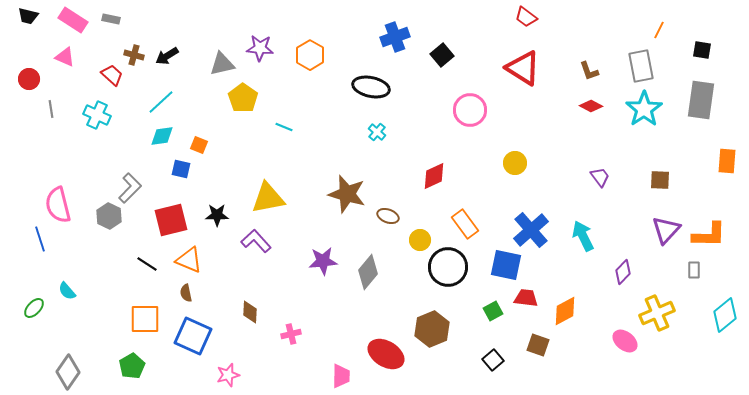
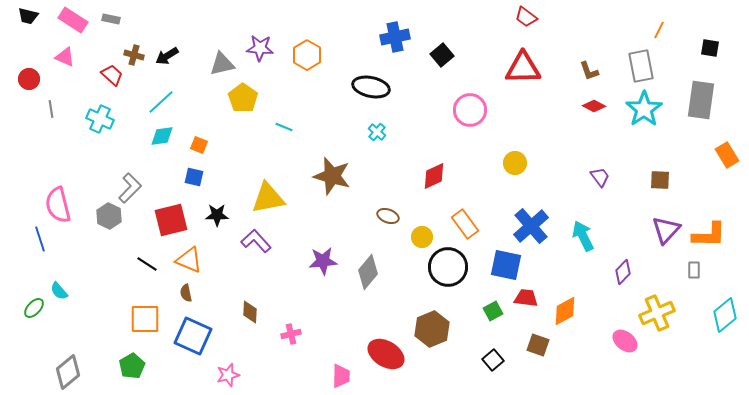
blue cross at (395, 37): rotated 8 degrees clockwise
black square at (702, 50): moved 8 px right, 2 px up
orange hexagon at (310, 55): moved 3 px left
red triangle at (523, 68): rotated 33 degrees counterclockwise
red diamond at (591, 106): moved 3 px right
cyan cross at (97, 115): moved 3 px right, 4 px down
orange rectangle at (727, 161): moved 6 px up; rotated 35 degrees counterclockwise
blue square at (181, 169): moved 13 px right, 8 px down
brown star at (347, 194): moved 15 px left, 18 px up
blue cross at (531, 230): moved 4 px up
yellow circle at (420, 240): moved 2 px right, 3 px up
cyan semicircle at (67, 291): moved 8 px left
gray diamond at (68, 372): rotated 16 degrees clockwise
